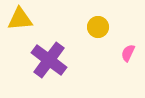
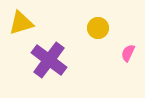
yellow triangle: moved 1 px right, 4 px down; rotated 12 degrees counterclockwise
yellow circle: moved 1 px down
